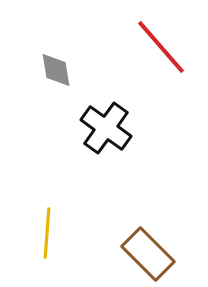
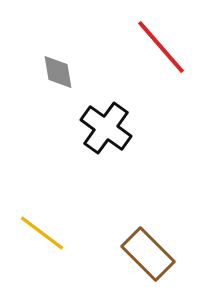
gray diamond: moved 2 px right, 2 px down
yellow line: moved 5 px left; rotated 57 degrees counterclockwise
